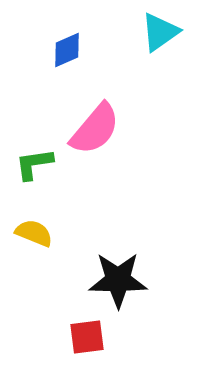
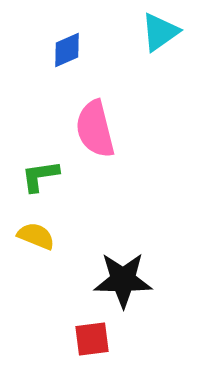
pink semicircle: rotated 126 degrees clockwise
green L-shape: moved 6 px right, 12 px down
yellow semicircle: moved 2 px right, 3 px down
black star: moved 5 px right
red square: moved 5 px right, 2 px down
